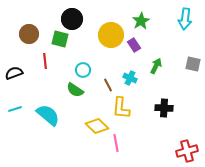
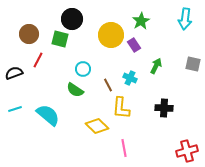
red line: moved 7 px left, 1 px up; rotated 35 degrees clockwise
cyan circle: moved 1 px up
pink line: moved 8 px right, 5 px down
